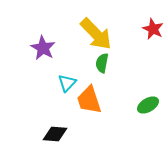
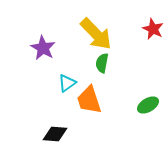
cyan triangle: rotated 12 degrees clockwise
